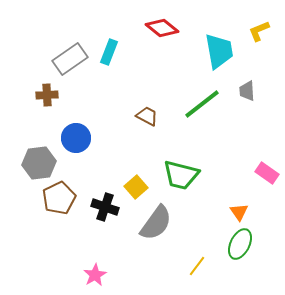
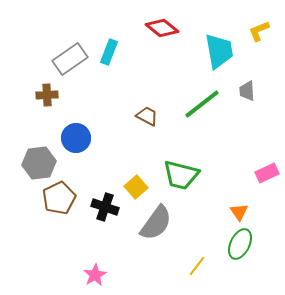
pink rectangle: rotated 60 degrees counterclockwise
